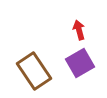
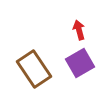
brown rectangle: moved 2 px up
